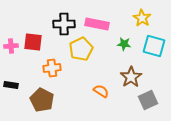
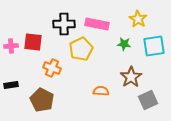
yellow star: moved 4 px left, 1 px down
cyan square: rotated 25 degrees counterclockwise
orange cross: rotated 30 degrees clockwise
black rectangle: rotated 16 degrees counterclockwise
orange semicircle: rotated 28 degrees counterclockwise
